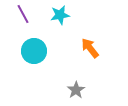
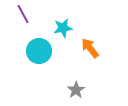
cyan star: moved 3 px right, 13 px down
cyan circle: moved 5 px right
